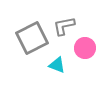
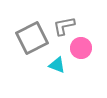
pink circle: moved 4 px left
